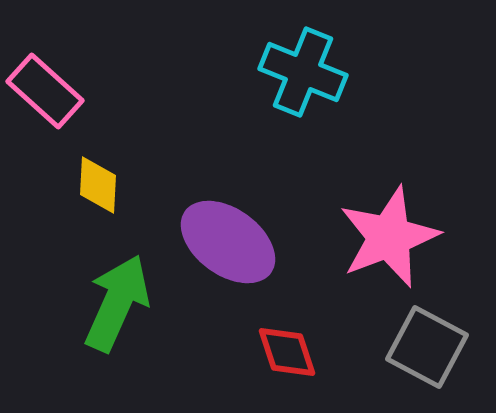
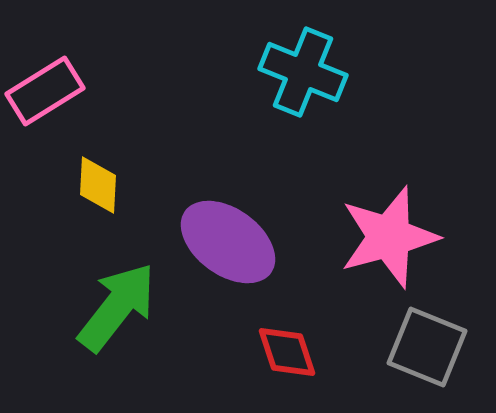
pink rectangle: rotated 74 degrees counterclockwise
pink star: rotated 6 degrees clockwise
green arrow: moved 4 px down; rotated 14 degrees clockwise
gray square: rotated 6 degrees counterclockwise
